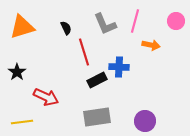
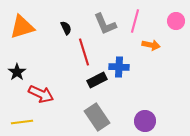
red arrow: moved 5 px left, 3 px up
gray rectangle: rotated 64 degrees clockwise
